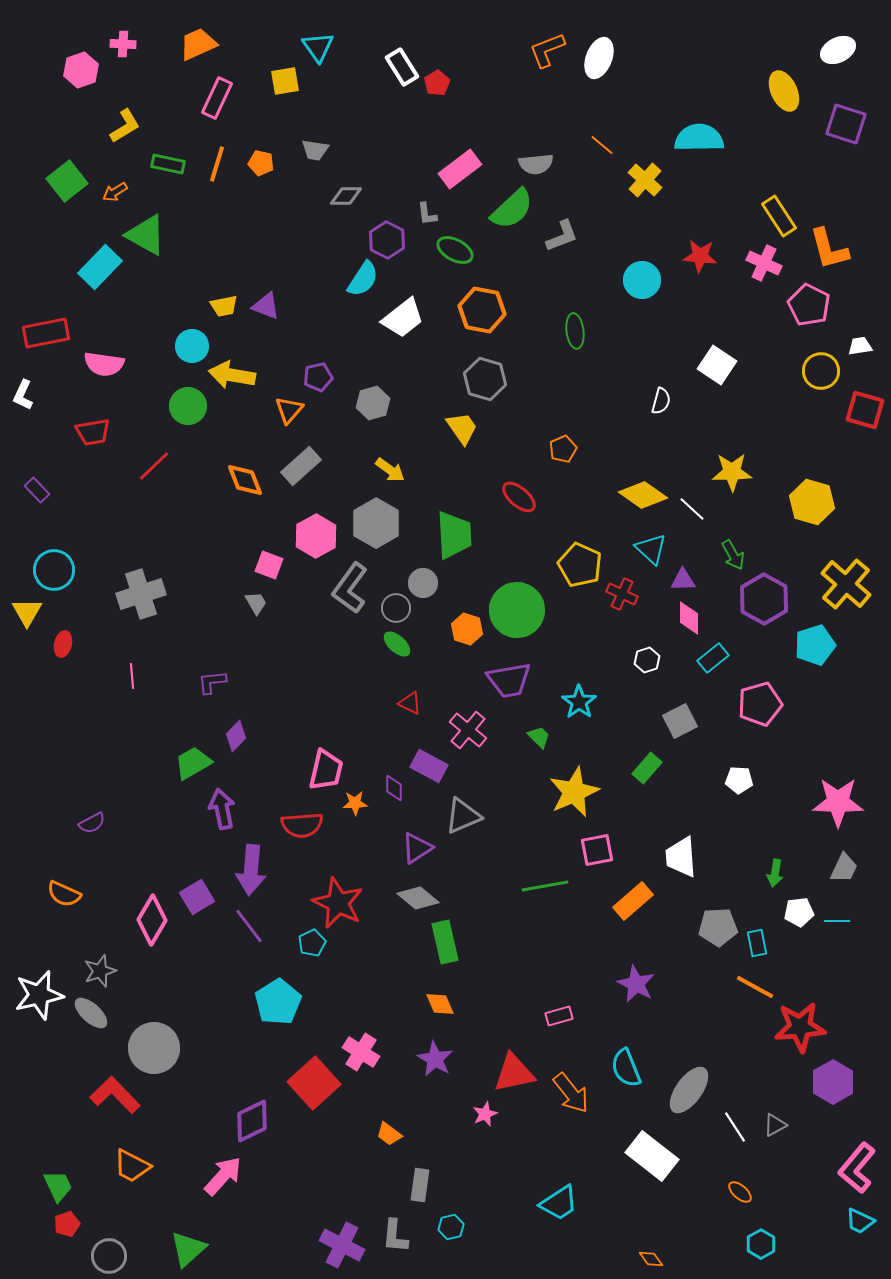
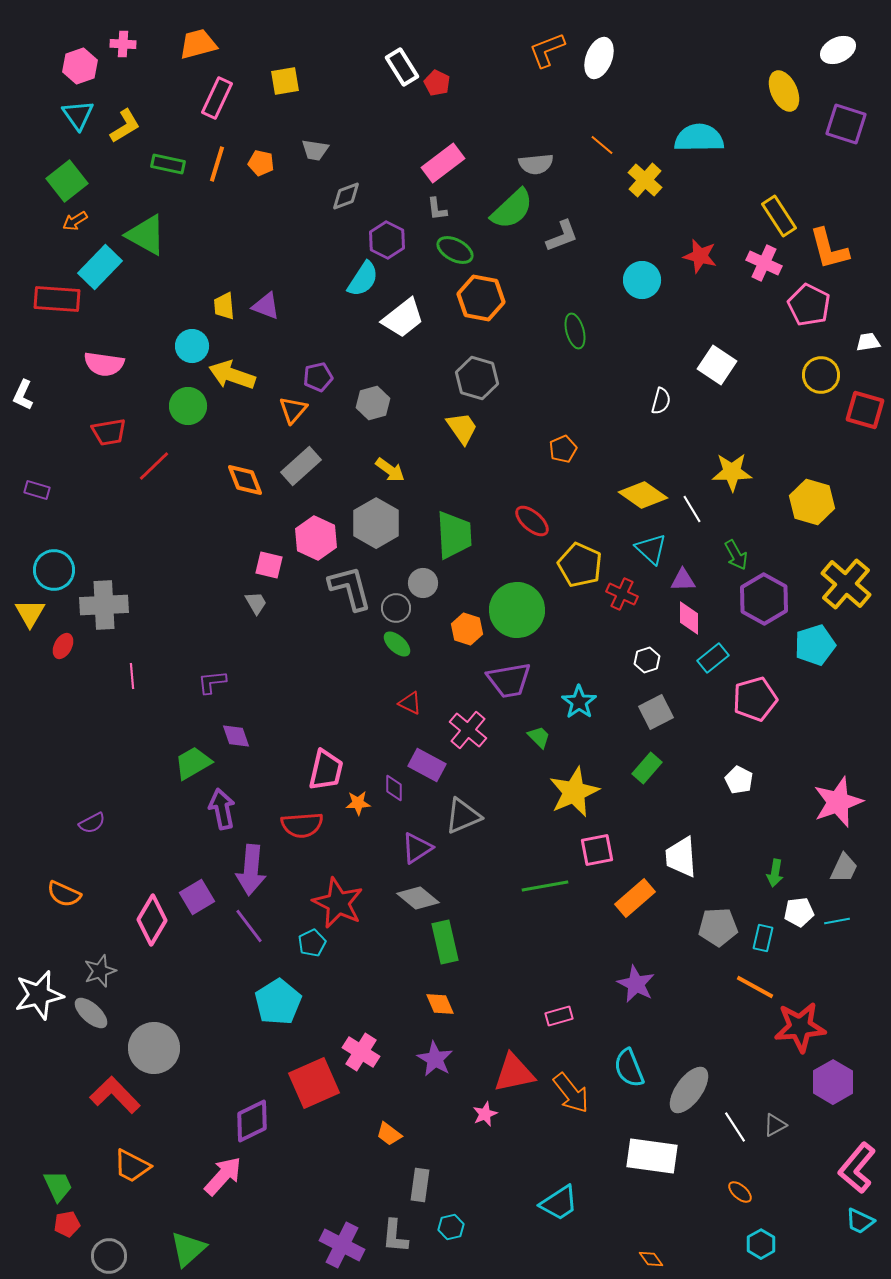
orange trapezoid at (198, 44): rotated 9 degrees clockwise
cyan triangle at (318, 47): moved 240 px left, 68 px down
pink hexagon at (81, 70): moved 1 px left, 4 px up
red pentagon at (437, 83): rotated 15 degrees counterclockwise
pink rectangle at (460, 169): moved 17 px left, 6 px up
orange arrow at (115, 192): moved 40 px left, 29 px down
gray diamond at (346, 196): rotated 20 degrees counterclockwise
gray L-shape at (427, 214): moved 10 px right, 5 px up
red star at (700, 256): rotated 8 degrees clockwise
yellow trapezoid at (224, 306): rotated 96 degrees clockwise
orange hexagon at (482, 310): moved 1 px left, 12 px up
green ellipse at (575, 331): rotated 8 degrees counterclockwise
red rectangle at (46, 333): moved 11 px right, 34 px up; rotated 15 degrees clockwise
white trapezoid at (860, 346): moved 8 px right, 4 px up
yellow circle at (821, 371): moved 4 px down
yellow arrow at (232, 375): rotated 9 degrees clockwise
gray hexagon at (485, 379): moved 8 px left, 1 px up
orange triangle at (289, 410): moved 4 px right
red trapezoid at (93, 432): moved 16 px right
purple rectangle at (37, 490): rotated 30 degrees counterclockwise
red ellipse at (519, 497): moved 13 px right, 24 px down
white line at (692, 509): rotated 16 degrees clockwise
pink hexagon at (316, 536): moved 2 px down; rotated 6 degrees counterclockwise
green arrow at (733, 555): moved 3 px right
pink square at (269, 565): rotated 8 degrees counterclockwise
gray L-shape at (350, 588): rotated 129 degrees clockwise
gray cross at (141, 594): moved 37 px left, 11 px down; rotated 15 degrees clockwise
yellow triangle at (27, 612): moved 3 px right, 1 px down
red ellipse at (63, 644): moved 2 px down; rotated 15 degrees clockwise
pink pentagon at (760, 704): moved 5 px left, 5 px up
gray square at (680, 721): moved 24 px left, 9 px up
purple diamond at (236, 736): rotated 64 degrees counterclockwise
purple rectangle at (429, 766): moved 2 px left, 1 px up
white pentagon at (739, 780): rotated 24 degrees clockwise
pink star at (838, 802): rotated 21 degrees counterclockwise
orange star at (355, 803): moved 3 px right
orange rectangle at (633, 901): moved 2 px right, 3 px up
cyan line at (837, 921): rotated 10 degrees counterclockwise
cyan rectangle at (757, 943): moved 6 px right, 5 px up; rotated 24 degrees clockwise
cyan semicircle at (626, 1068): moved 3 px right
red square at (314, 1083): rotated 18 degrees clockwise
white rectangle at (652, 1156): rotated 30 degrees counterclockwise
red pentagon at (67, 1224): rotated 10 degrees clockwise
